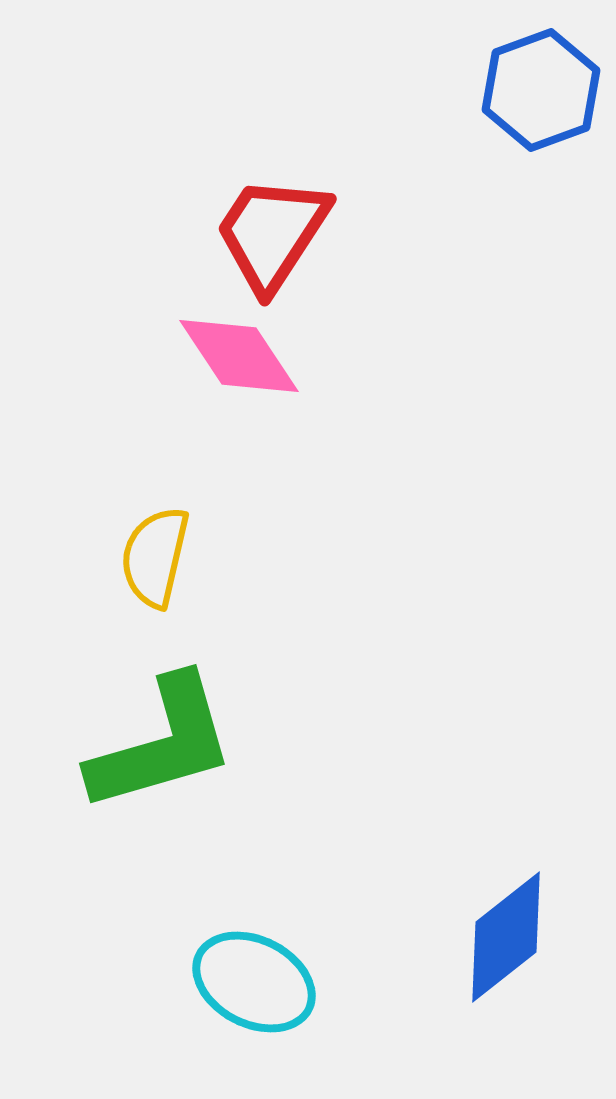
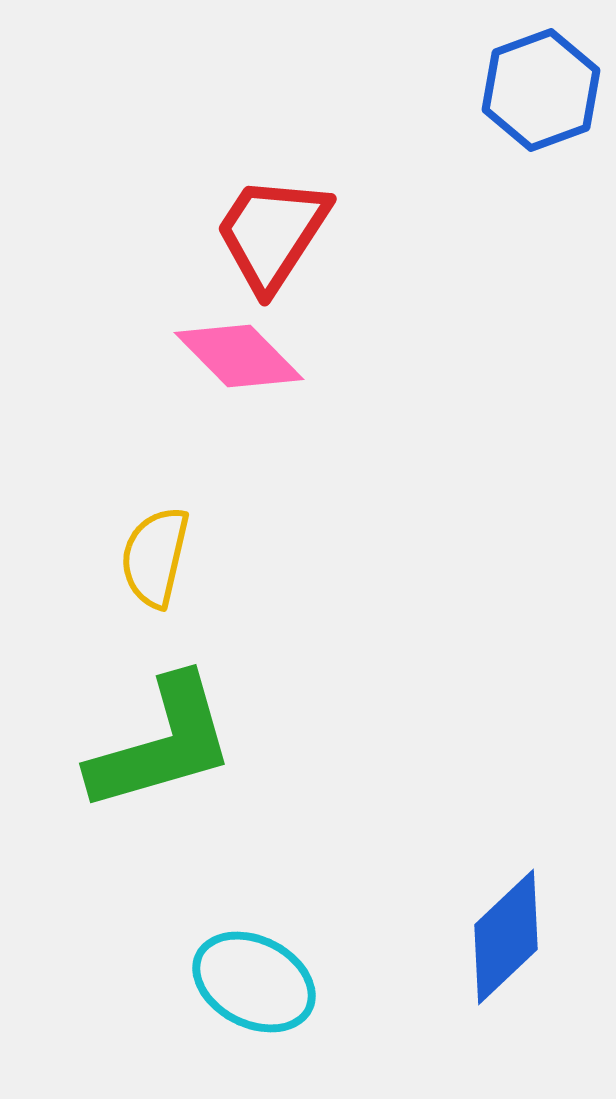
pink diamond: rotated 11 degrees counterclockwise
blue diamond: rotated 5 degrees counterclockwise
